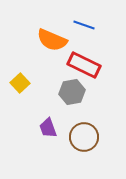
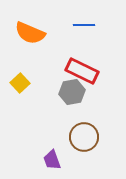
blue line: rotated 20 degrees counterclockwise
orange semicircle: moved 22 px left, 7 px up
red rectangle: moved 2 px left, 6 px down
purple trapezoid: moved 4 px right, 32 px down
